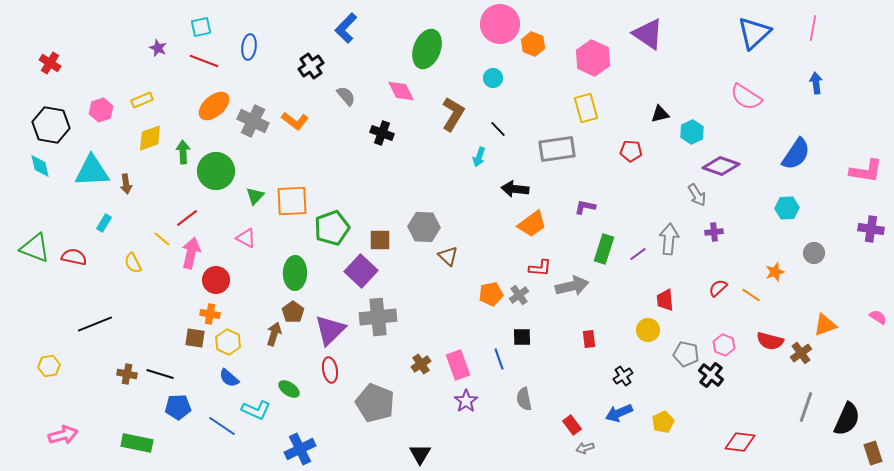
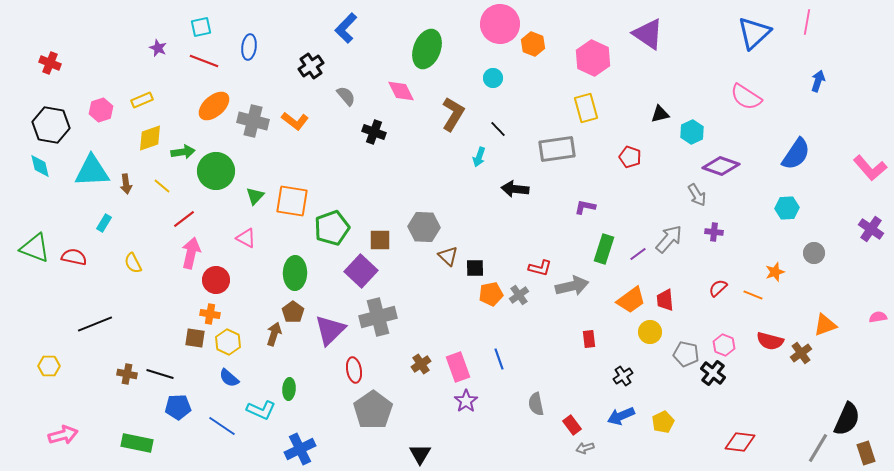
pink line at (813, 28): moved 6 px left, 6 px up
red cross at (50, 63): rotated 10 degrees counterclockwise
blue arrow at (816, 83): moved 2 px right, 2 px up; rotated 25 degrees clockwise
gray cross at (253, 121): rotated 12 degrees counterclockwise
black cross at (382, 133): moved 8 px left, 1 px up
red pentagon at (631, 151): moved 1 px left, 6 px down; rotated 15 degrees clockwise
green arrow at (183, 152): rotated 85 degrees clockwise
pink L-shape at (866, 171): moved 4 px right, 3 px up; rotated 40 degrees clockwise
orange square at (292, 201): rotated 12 degrees clockwise
red line at (187, 218): moved 3 px left, 1 px down
orange trapezoid at (532, 224): moved 99 px right, 76 px down
purple cross at (871, 229): rotated 25 degrees clockwise
purple cross at (714, 232): rotated 12 degrees clockwise
yellow line at (162, 239): moved 53 px up
gray arrow at (669, 239): rotated 36 degrees clockwise
red L-shape at (540, 268): rotated 10 degrees clockwise
orange line at (751, 295): moved 2 px right; rotated 12 degrees counterclockwise
gray cross at (378, 317): rotated 9 degrees counterclockwise
pink semicircle at (878, 317): rotated 42 degrees counterclockwise
yellow circle at (648, 330): moved 2 px right, 2 px down
black square at (522, 337): moved 47 px left, 69 px up
pink rectangle at (458, 365): moved 2 px down
yellow hexagon at (49, 366): rotated 10 degrees clockwise
red ellipse at (330, 370): moved 24 px right
black cross at (711, 375): moved 2 px right, 2 px up
green ellipse at (289, 389): rotated 60 degrees clockwise
gray semicircle at (524, 399): moved 12 px right, 5 px down
gray pentagon at (375, 403): moved 2 px left, 7 px down; rotated 15 degrees clockwise
gray line at (806, 407): moved 12 px right, 41 px down; rotated 12 degrees clockwise
cyan L-shape at (256, 410): moved 5 px right
blue arrow at (619, 413): moved 2 px right, 3 px down
brown rectangle at (873, 453): moved 7 px left
